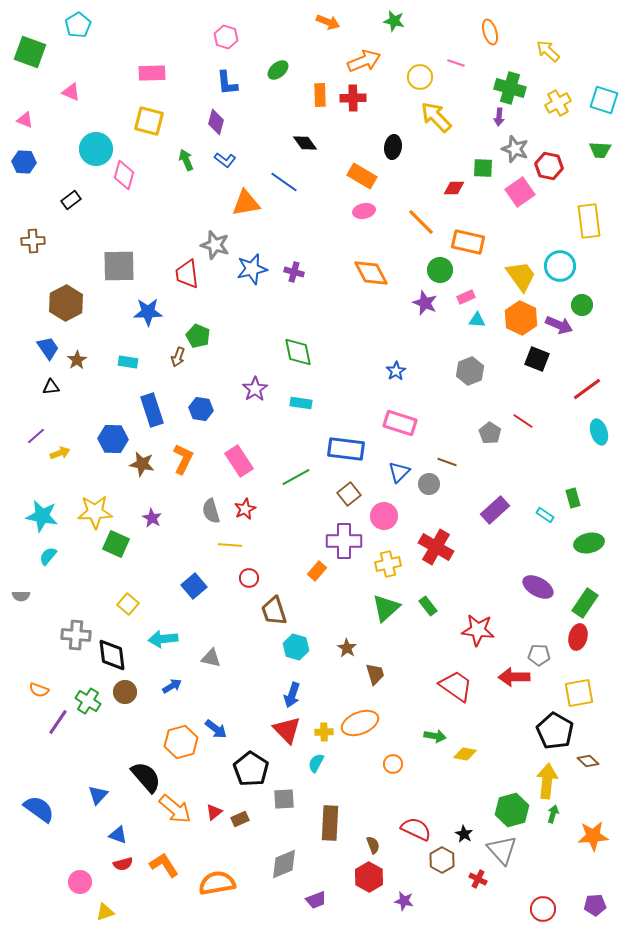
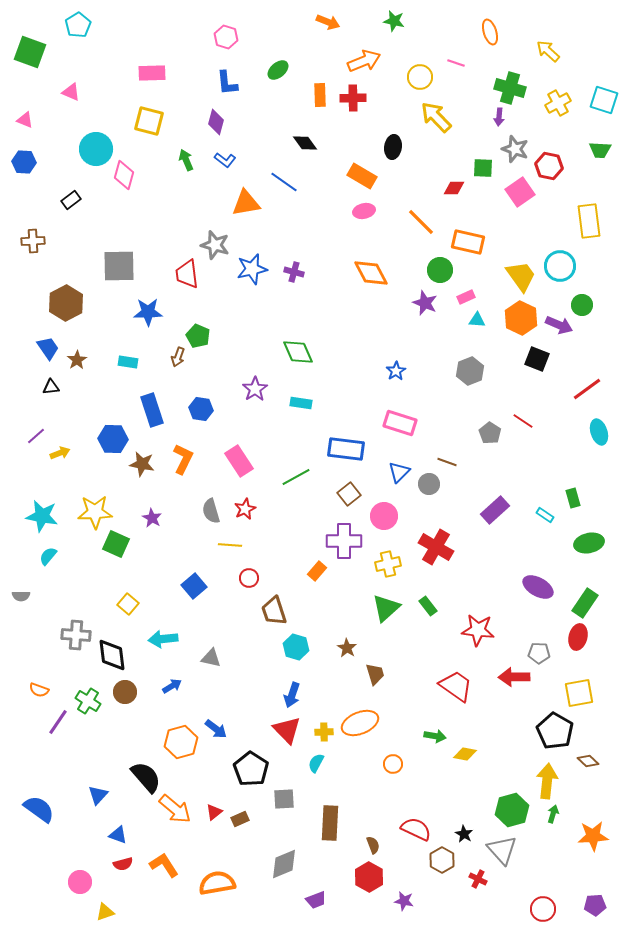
green diamond at (298, 352): rotated 12 degrees counterclockwise
gray pentagon at (539, 655): moved 2 px up
